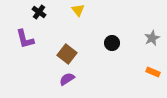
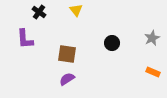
yellow triangle: moved 2 px left
purple L-shape: rotated 10 degrees clockwise
brown square: rotated 30 degrees counterclockwise
